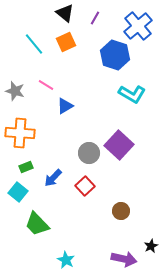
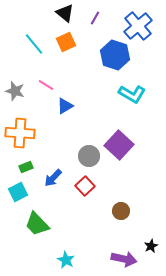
gray circle: moved 3 px down
cyan square: rotated 24 degrees clockwise
